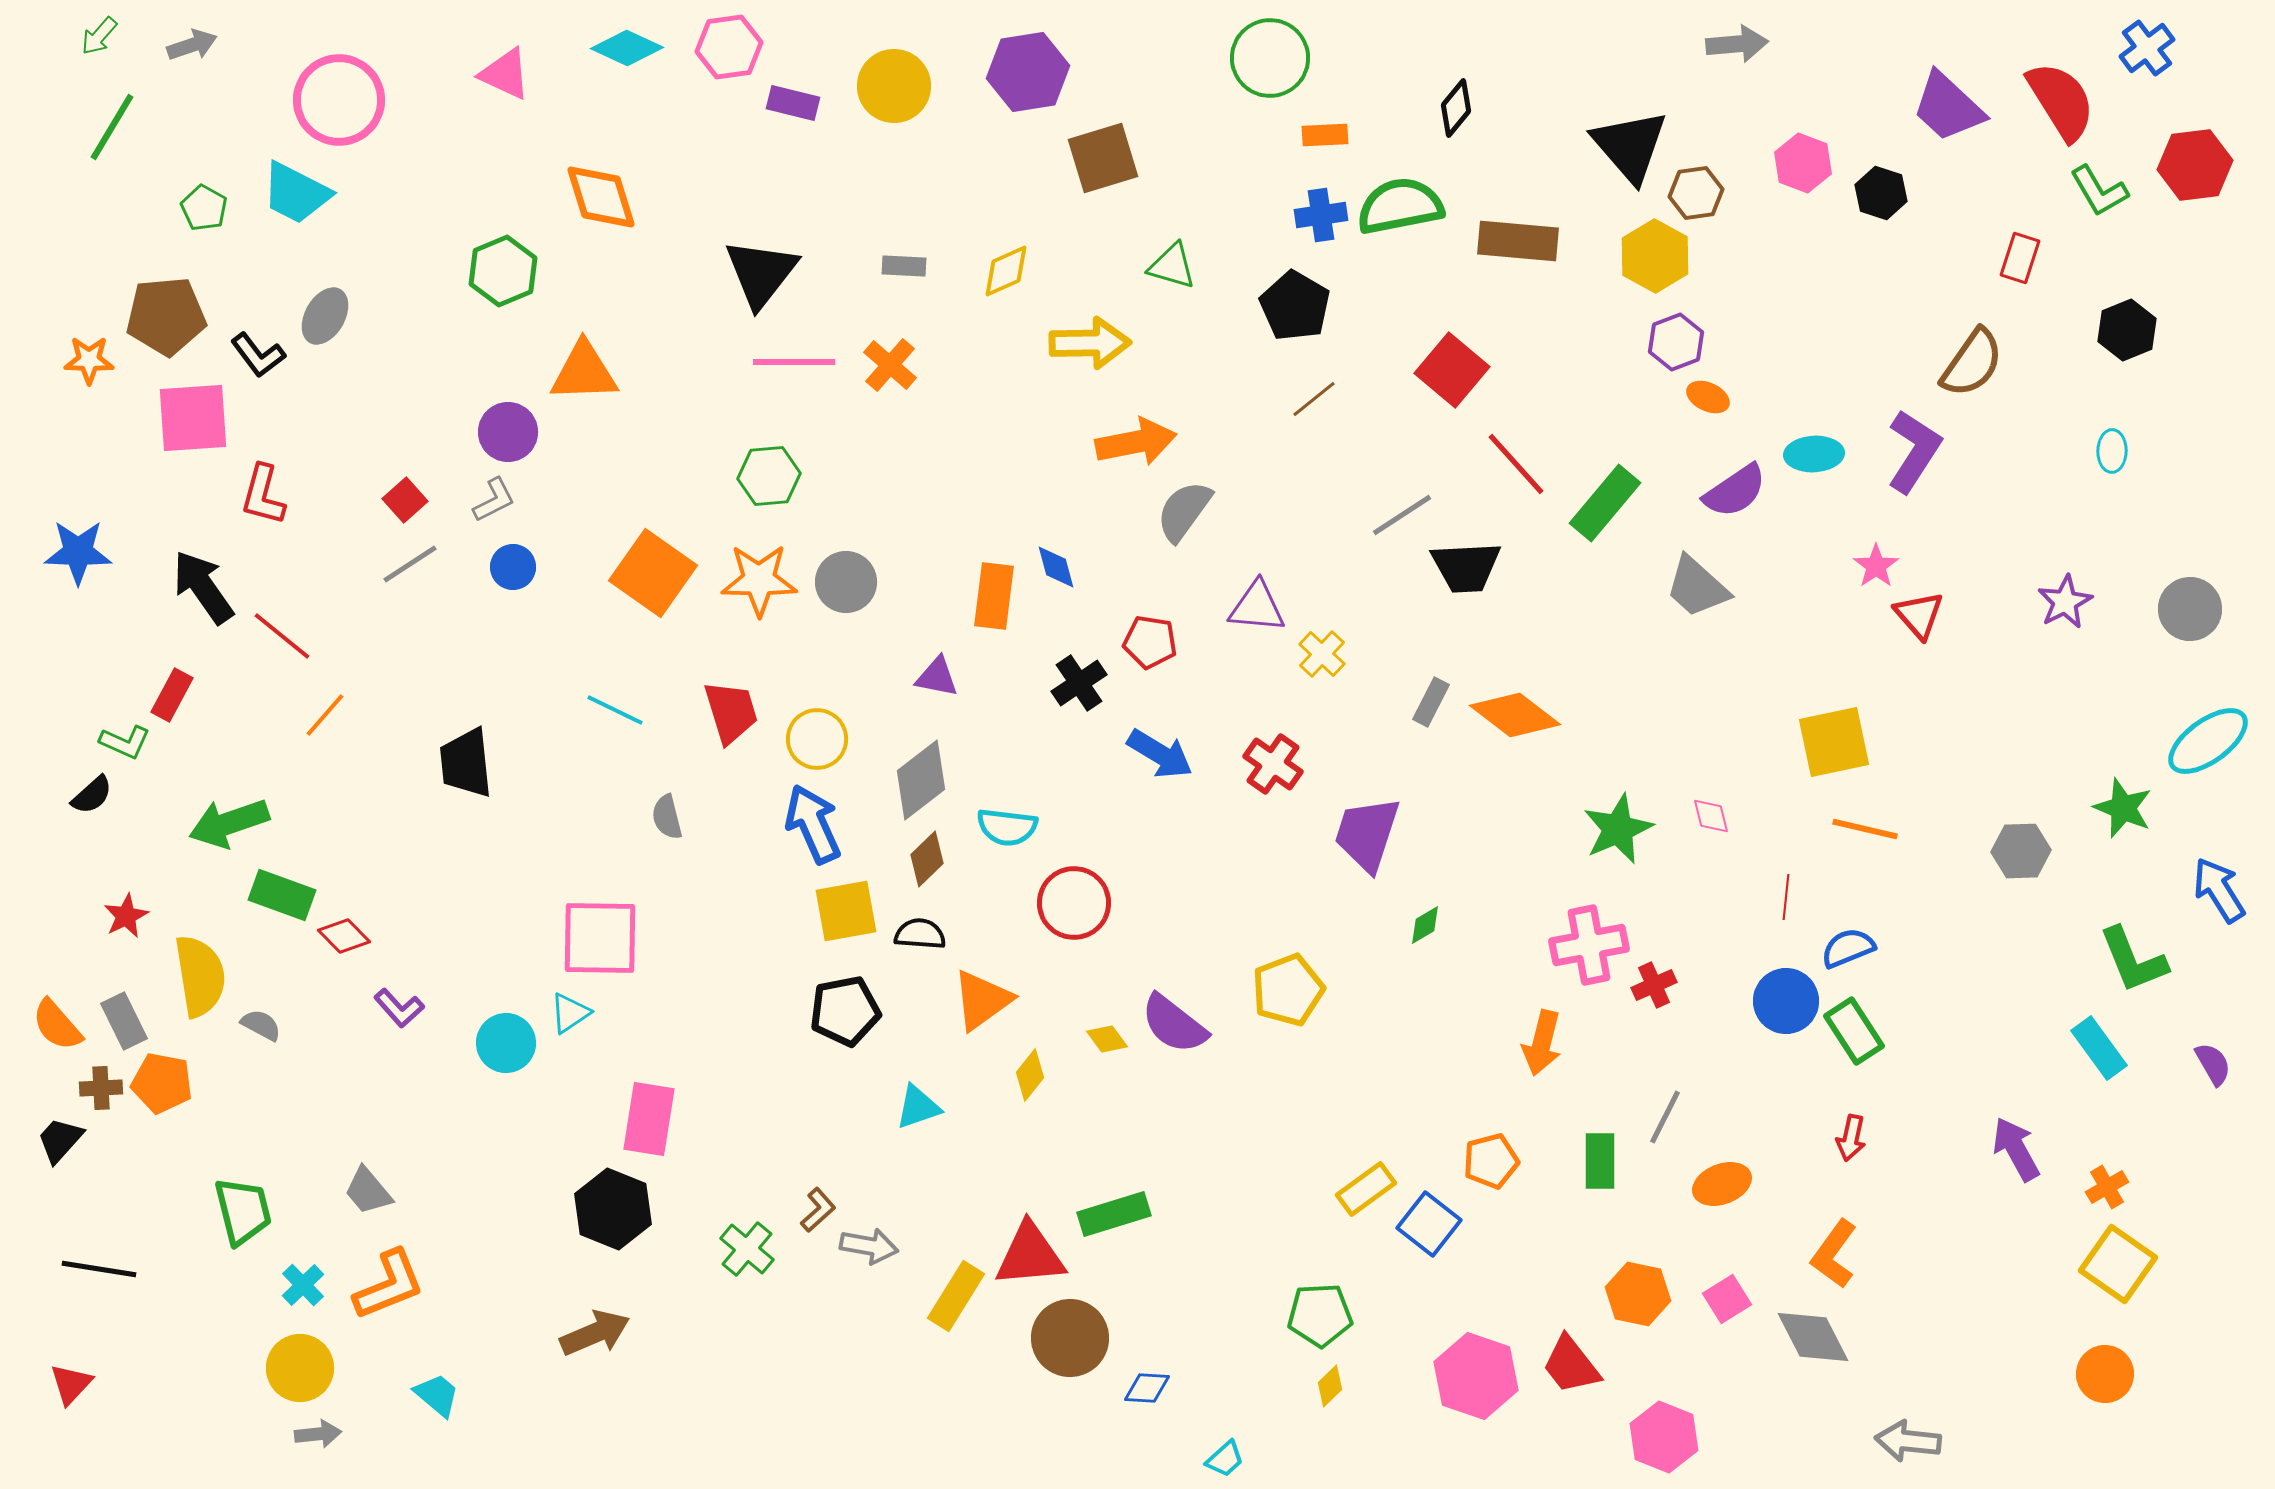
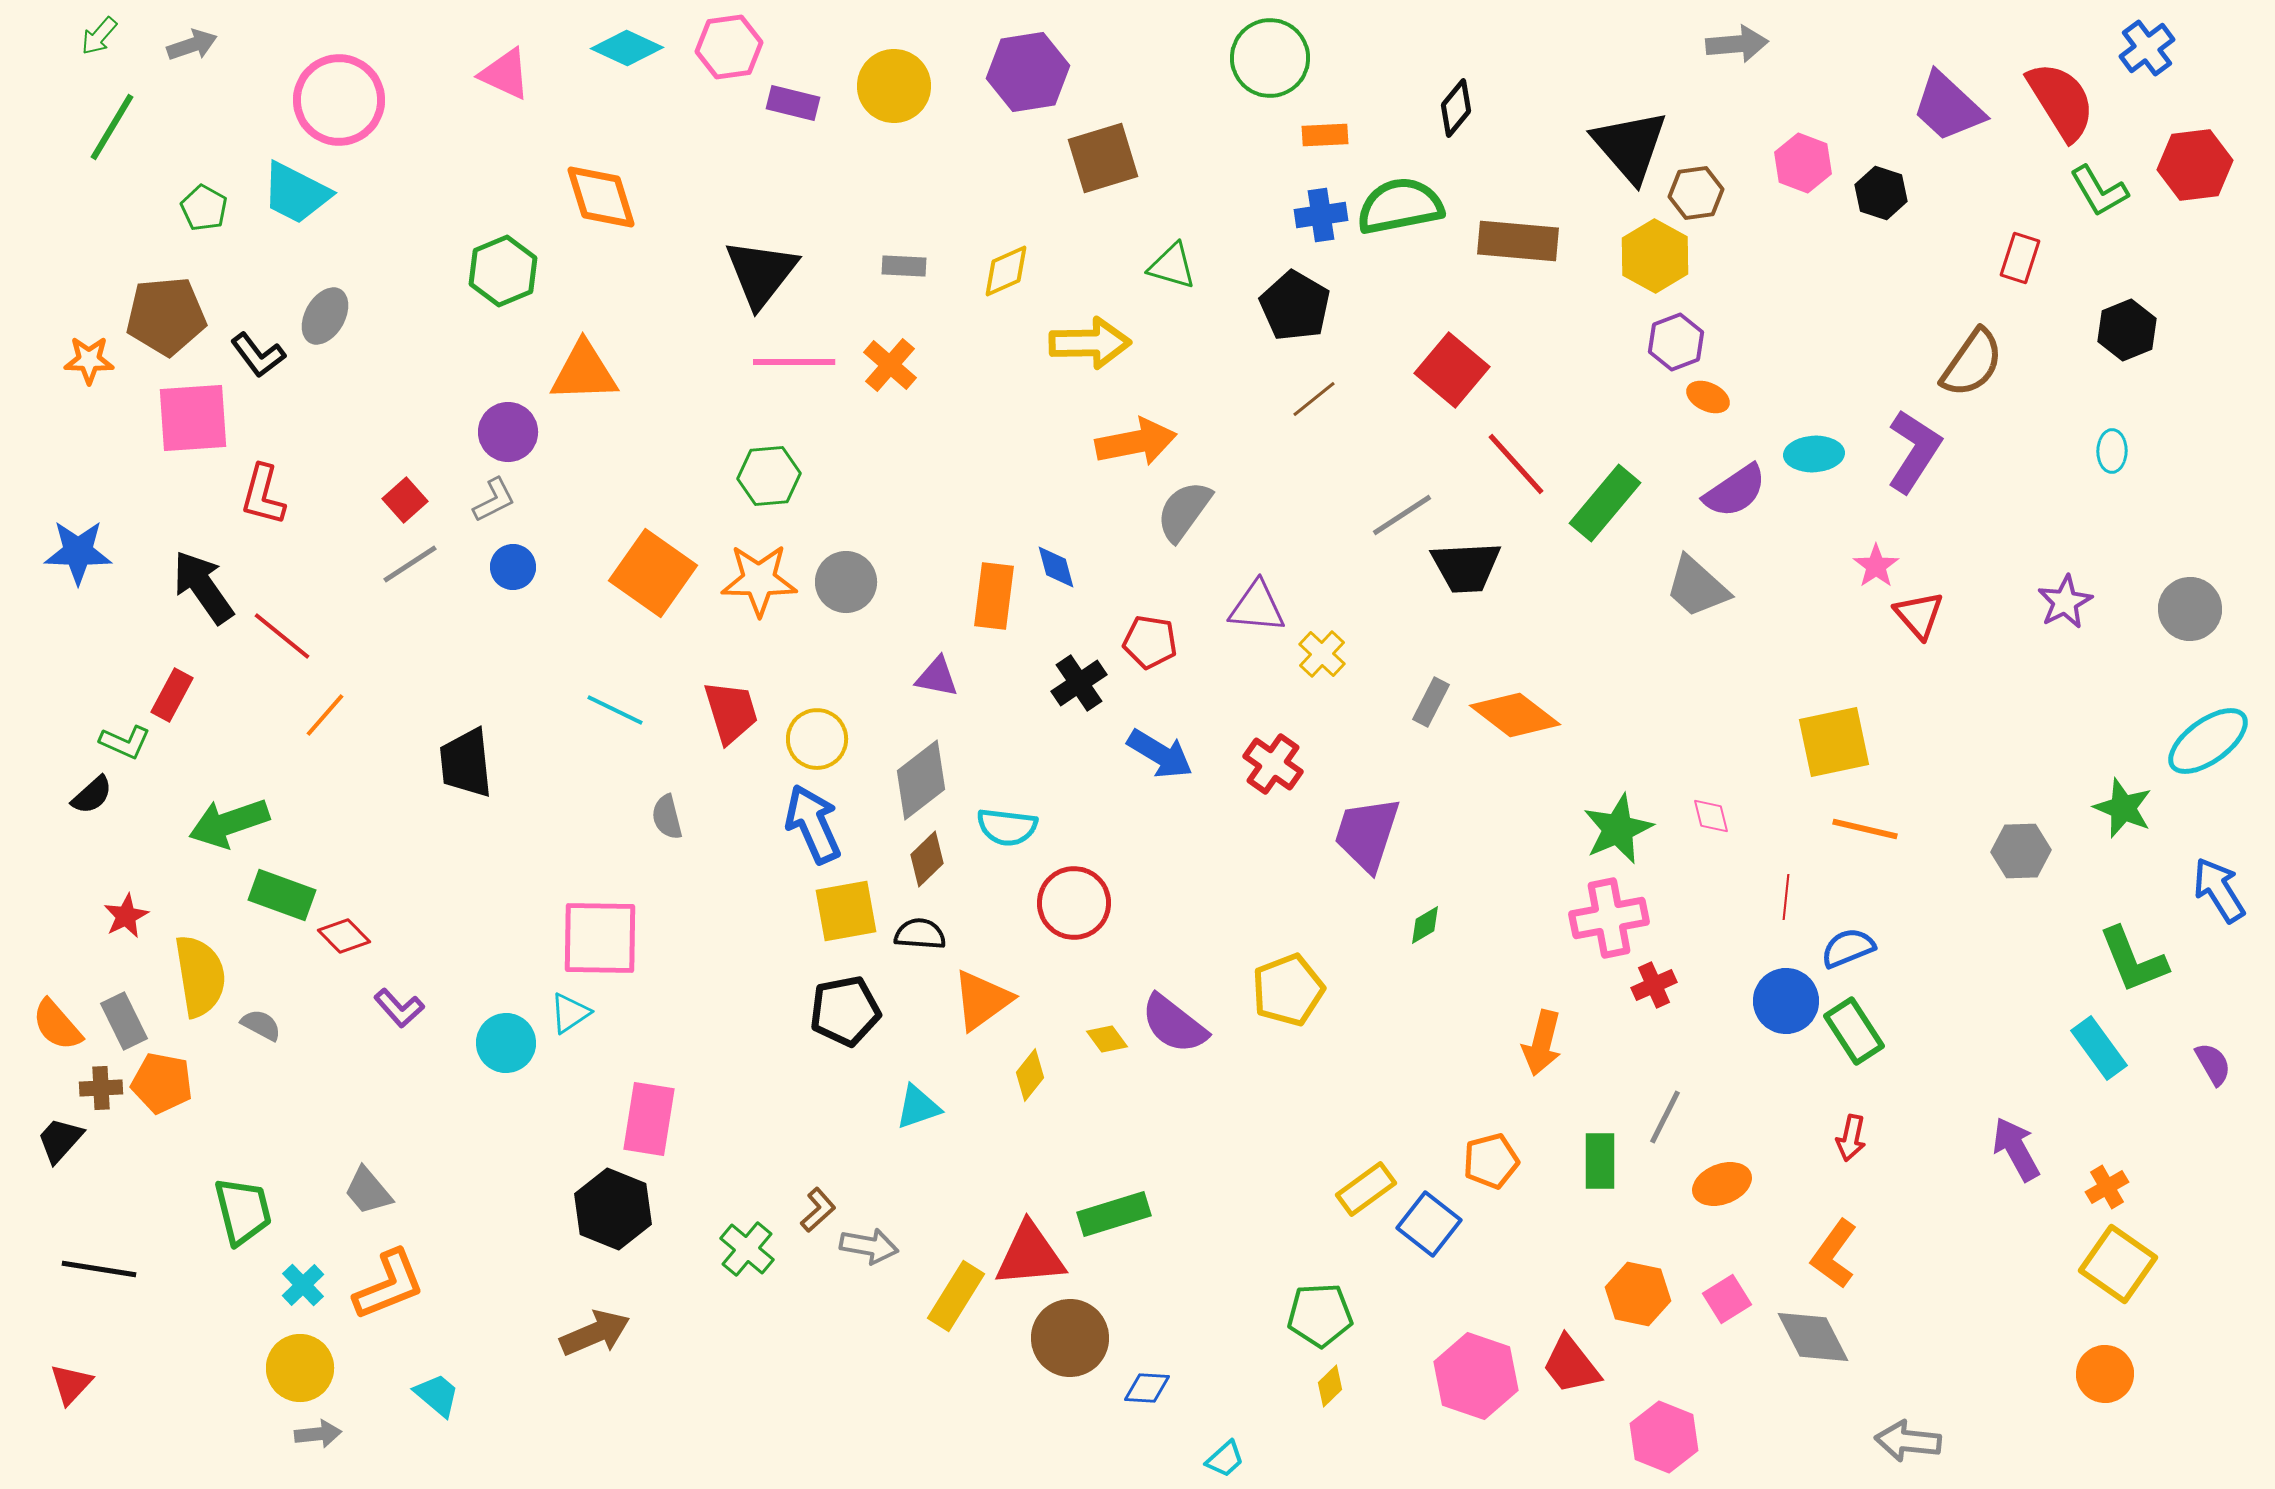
pink cross at (1589, 945): moved 20 px right, 27 px up
